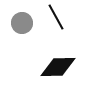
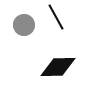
gray circle: moved 2 px right, 2 px down
